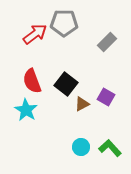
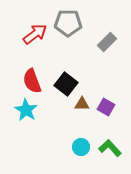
gray pentagon: moved 4 px right
purple square: moved 10 px down
brown triangle: rotated 28 degrees clockwise
